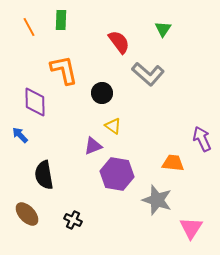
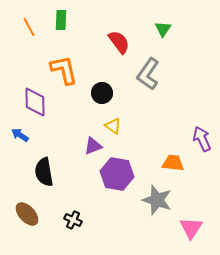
gray L-shape: rotated 84 degrees clockwise
blue arrow: rotated 12 degrees counterclockwise
black semicircle: moved 3 px up
